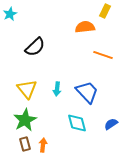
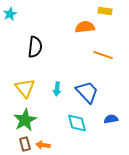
yellow rectangle: rotated 72 degrees clockwise
black semicircle: rotated 40 degrees counterclockwise
yellow triangle: moved 2 px left, 1 px up
blue semicircle: moved 5 px up; rotated 24 degrees clockwise
orange arrow: rotated 88 degrees counterclockwise
